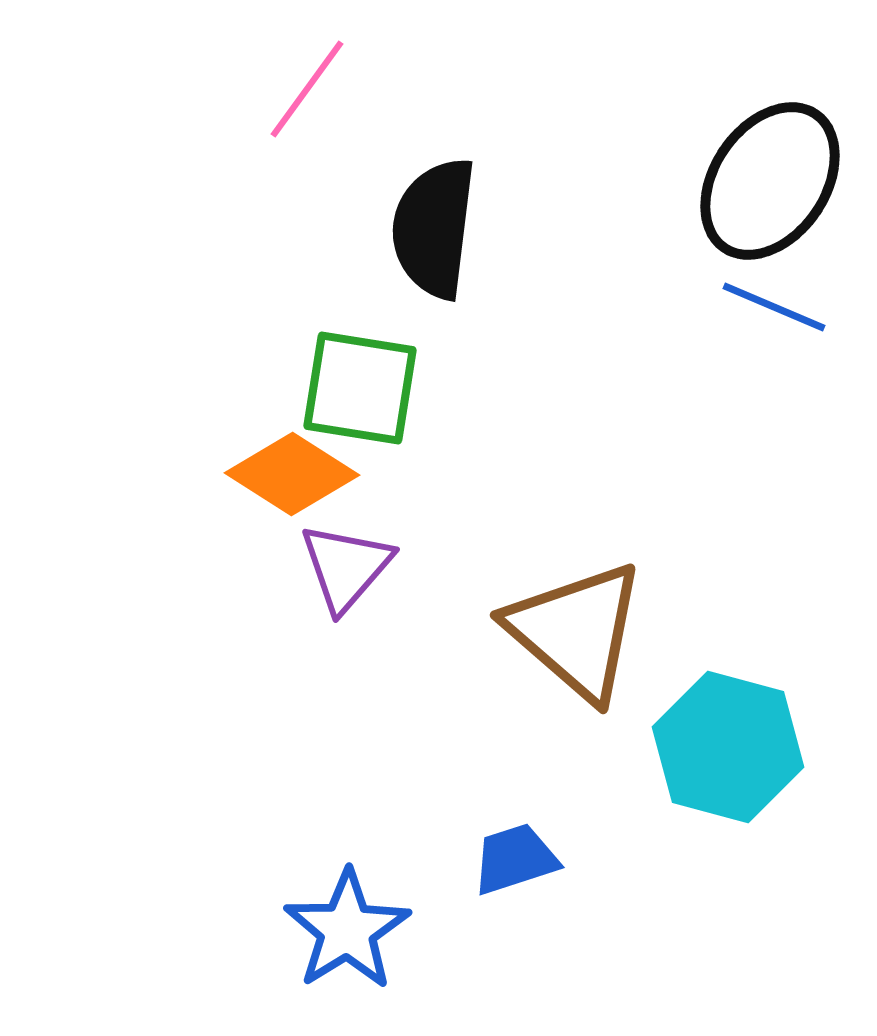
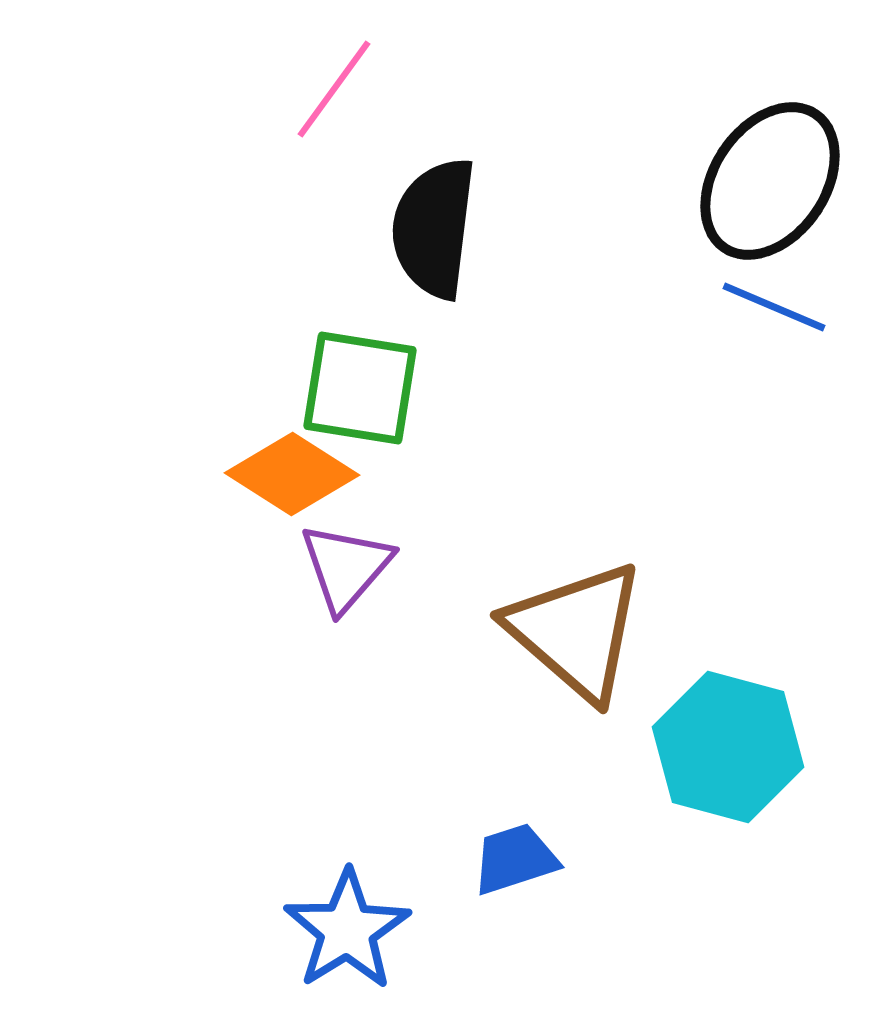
pink line: moved 27 px right
